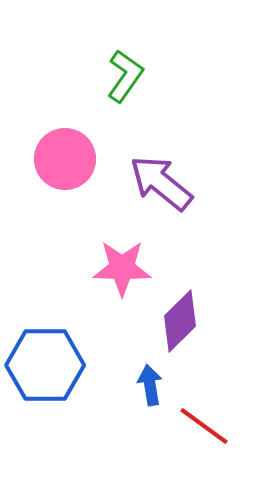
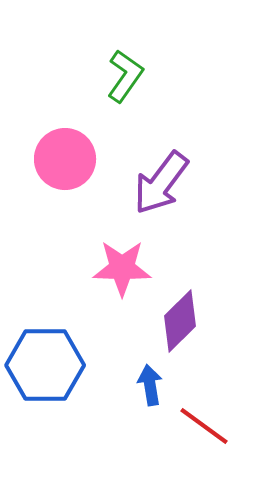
purple arrow: rotated 92 degrees counterclockwise
